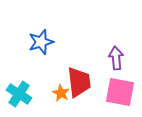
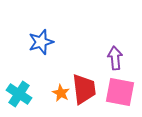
purple arrow: moved 1 px left
red trapezoid: moved 5 px right, 7 px down
